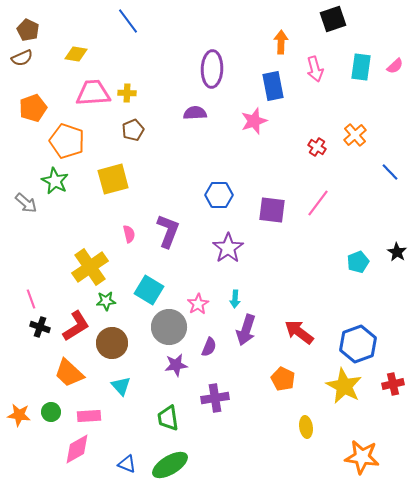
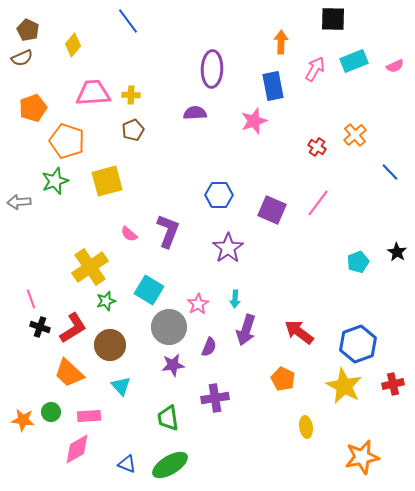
black square at (333, 19): rotated 20 degrees clockwise
yellow diamond at (76, 54): moved 3 px left, 9 px up; rotated 60 degrees counterclockwise
pink semicircle at (395, 66): rotated 18 degrees clockwise
cyan rectangle at (361, 67): moved 7 px left, 6 px up; rotated 60 degrees clockwise
pink arrow at (315, 69): rotated 135 degrees counterclockwise
yellow cross at (127, 93): moved 4 px right, 2 px down
yellow square at (113, 179): moved 6 px left, 2 px down
green star at (55, 181): rotated 24 degrees clockwise
gray arrow at (26, 203): moved 7 px left, 1 px up; rotated 135 degrees clockwise
purple square at (272, 210): rotated 16 degrees clockwise
pink semicircle at (129, 234): rotated 144 degrees clockwise
green star at (106, 301): rotated 12 degrees counterclockwise
red L-shape at (76, 326): moved 3 px left, 2 px down
brown circle at (112, 343): moved 2 px left, 2 px down
purple star at (176, 365): moved 3 px left
orange star at (19, 415): moved 4 px right, 5 px down
orange star at (362, 457): rotated 20 degrees counterclockwise
